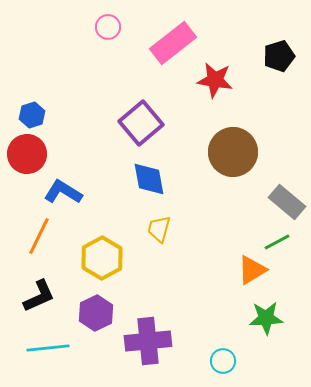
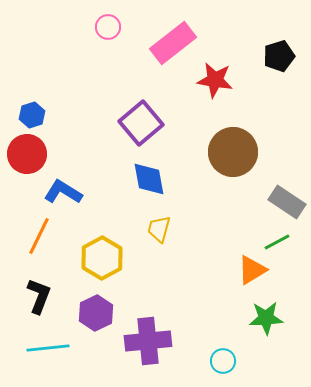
gray rectangle: rotated 6 degrees counterclockwise
black L-shape: rotated 45 degrees counterclockwise
